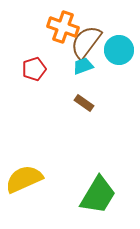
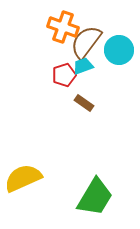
red pentagon: moved 30 px right, 6 px down
yellow semicircle: moved 1 px left, 1 px up
green trapezoid: moved 3 px left, 2 px down
